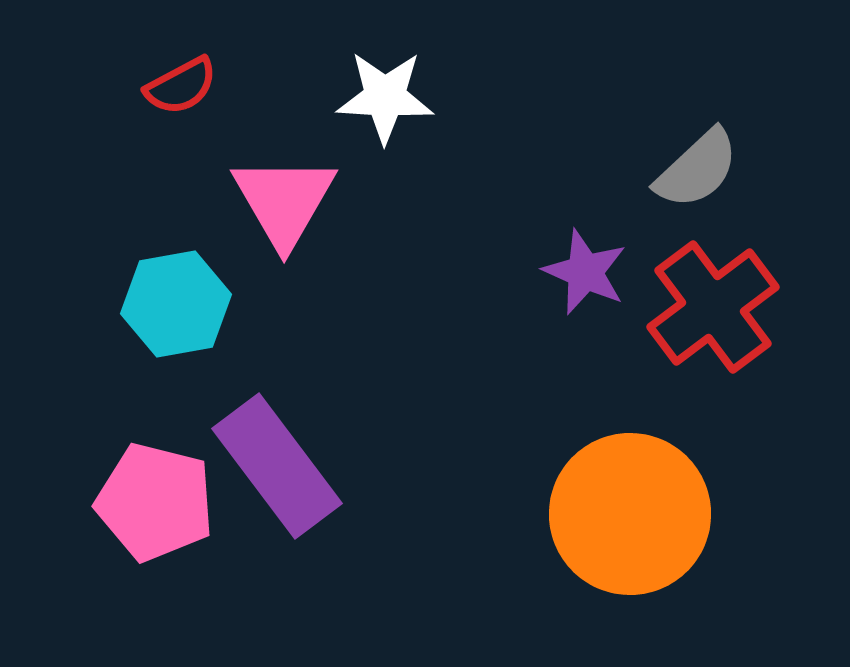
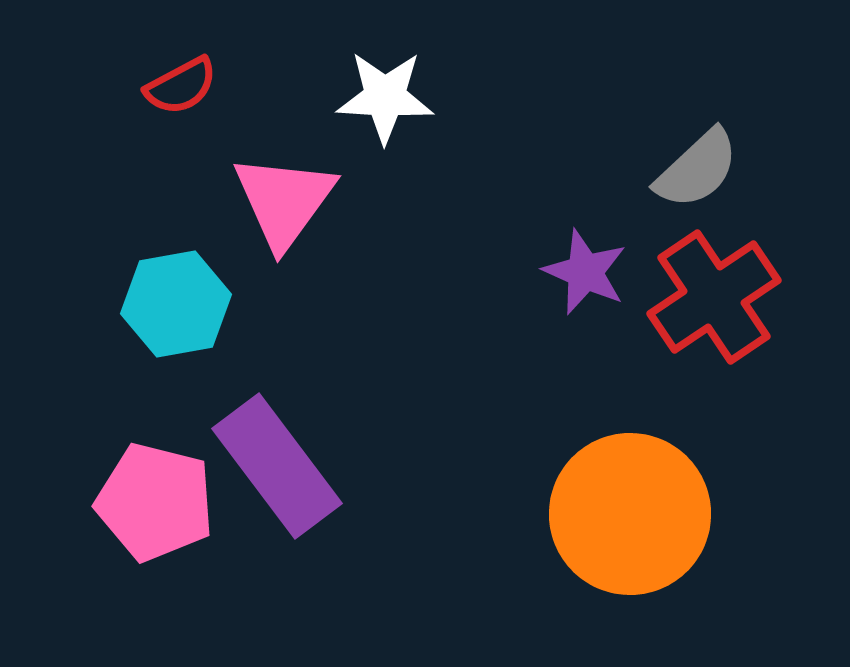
pink triangle: rotated 6 degrees clockwise
red cross: moved 1 px right, 10 px up; rotated 3 degrees clockwise
